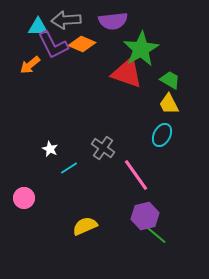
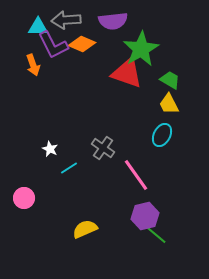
orange arrow: moved 3 px right; rotated 70 degrees counterclockwise
yellow semicircle: moved 3 px down
